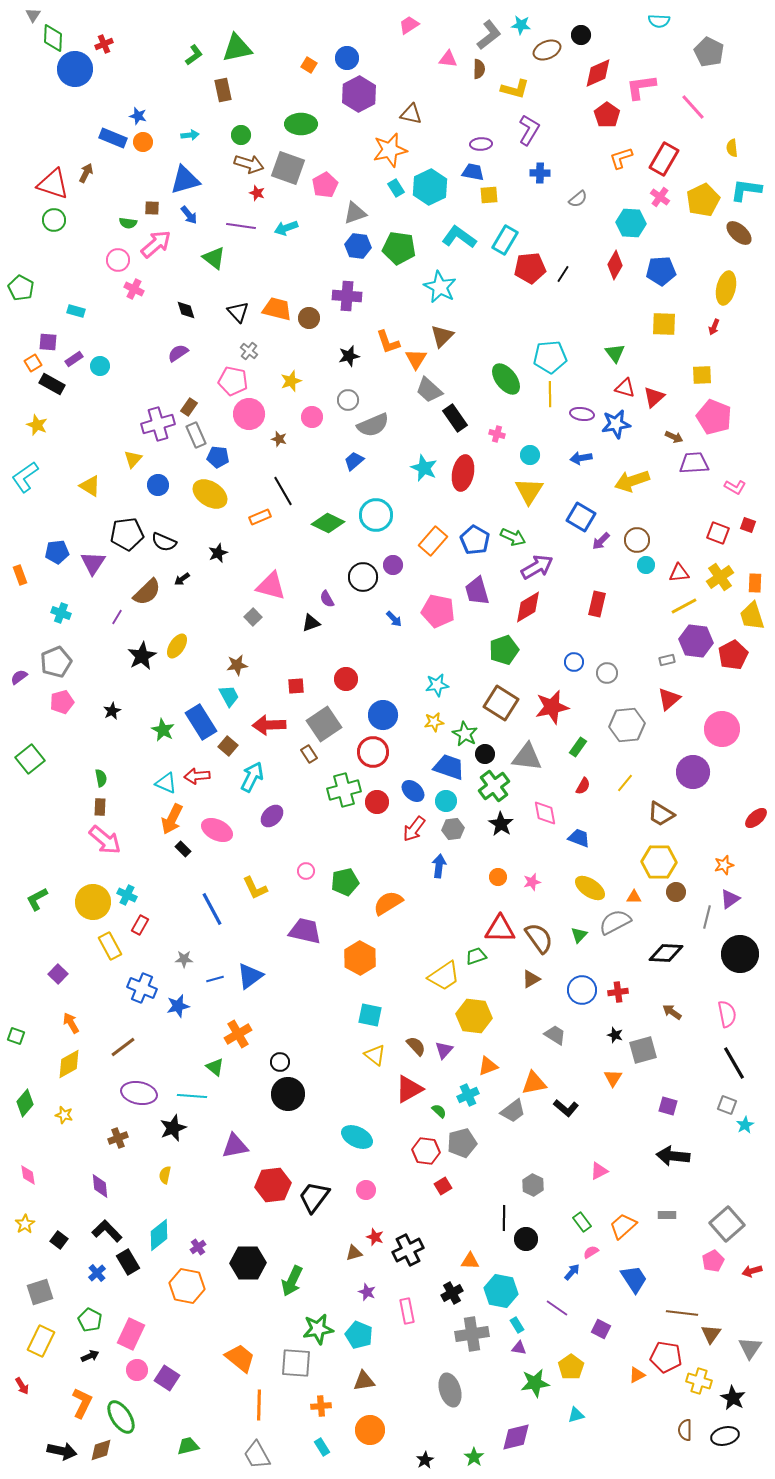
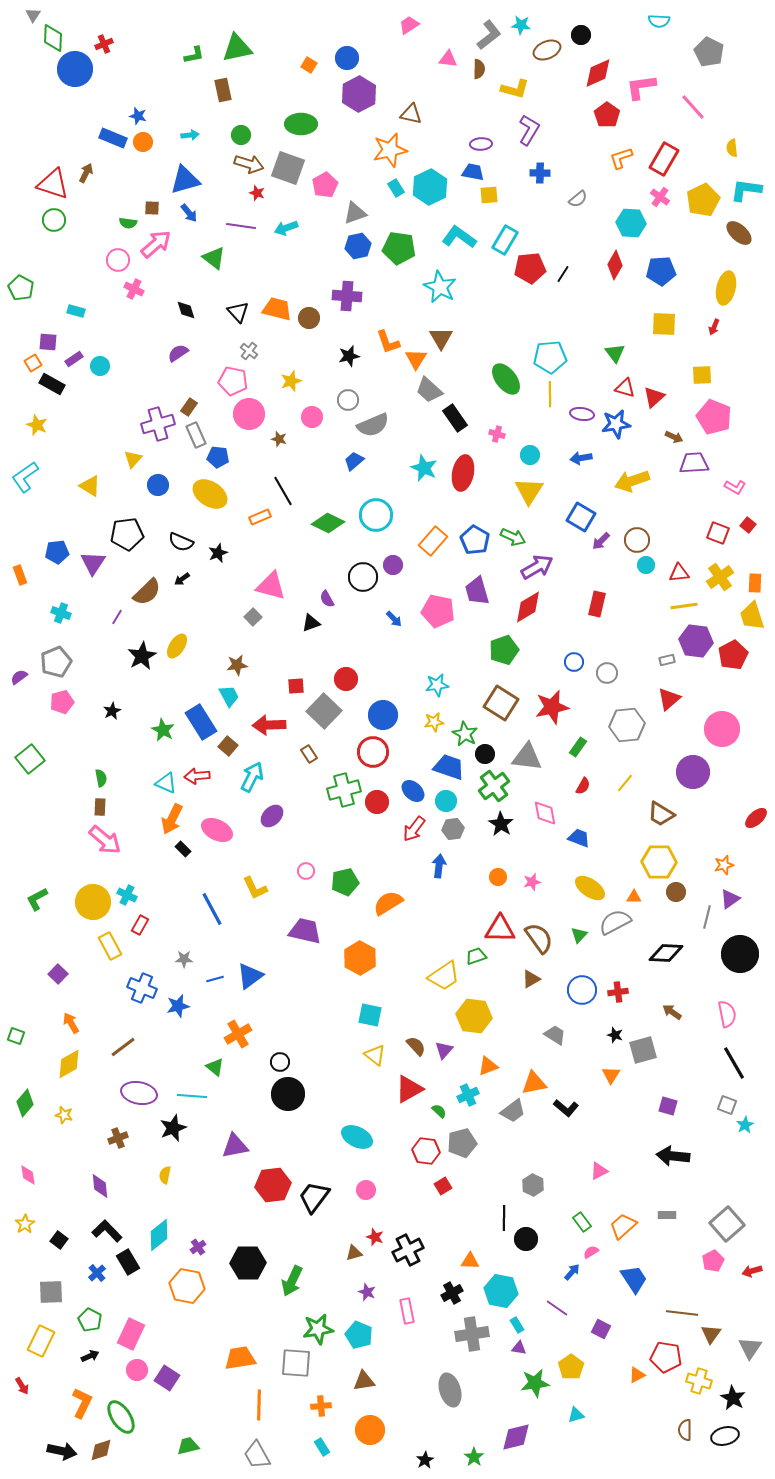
green L-shape at (194, 55): rotated 25 degrees clockwise
blue arrow at (189, 215): moved 2 px up
blue hexagon at (358, 246): rotated 20 degrees counterclockwise
brown triangle at (442, 336): moved 1 px left, 2 px down; rotated 15 degrees counterclockwise
red square at (748, 525): rotated 21 degrees clockwise
black semicircle at (164, 542): moved 17 px right
yellow line at (684, 606): rotated 20 degrees clockwise
gray square at (324, 724): moved 13 px up; rotated 12 degrees counterclockwise
orange triangle at (613, 1078): moved 2 px left, 3 px up
gray square at (40, 1292): moved 11 px right; rotated 16 degrees clockwise
orange trapezoid at (240, 1358): rotated 48 degrees counterclockwise
